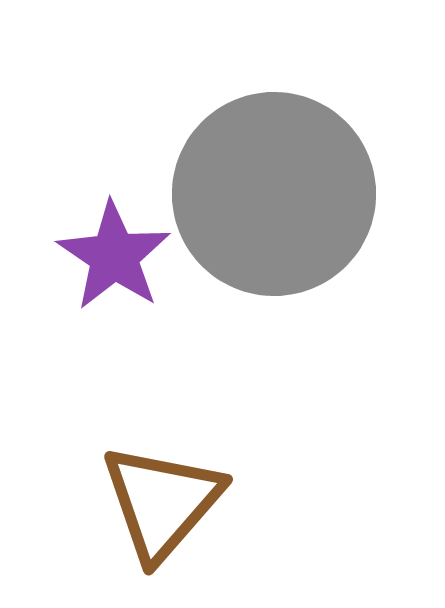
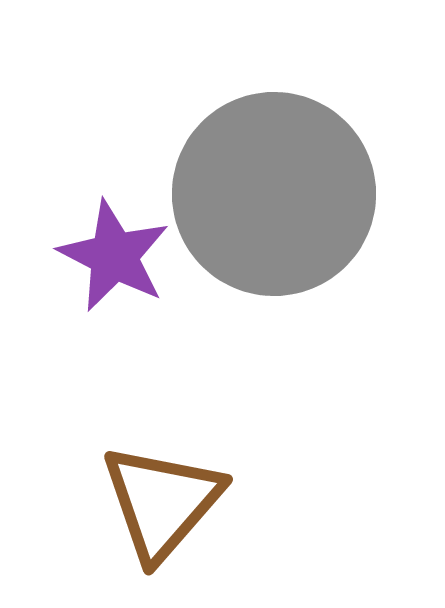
purple star: rotated 7 degrees counterclockwise
